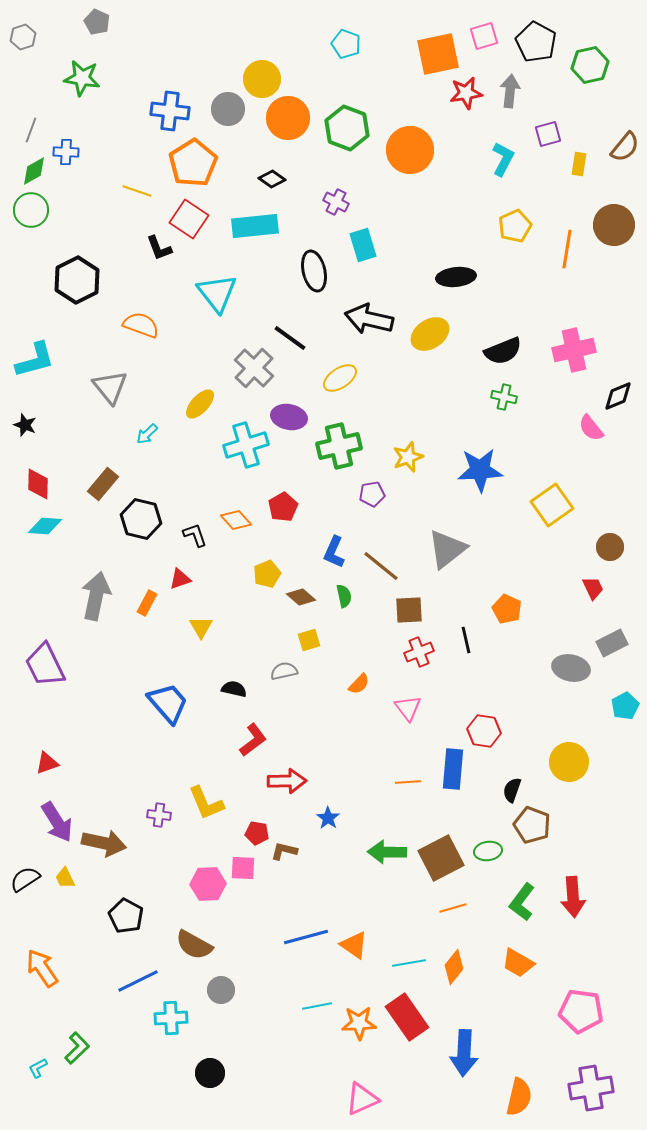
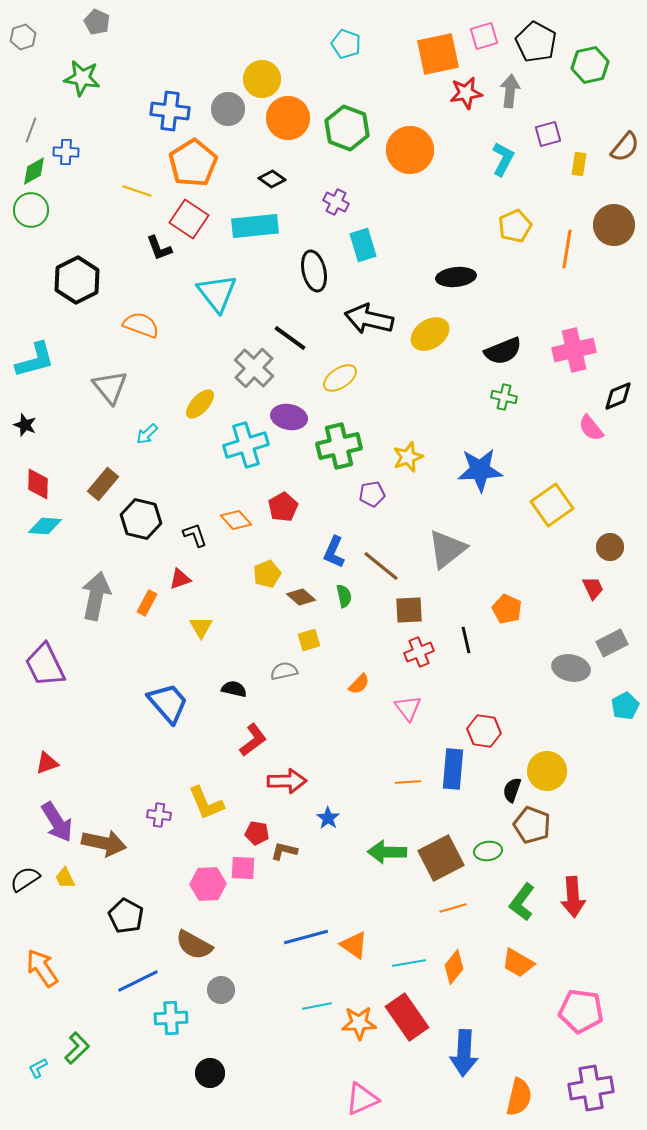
yellow circle at (569, 762): moved 22 px left, 9 px down
